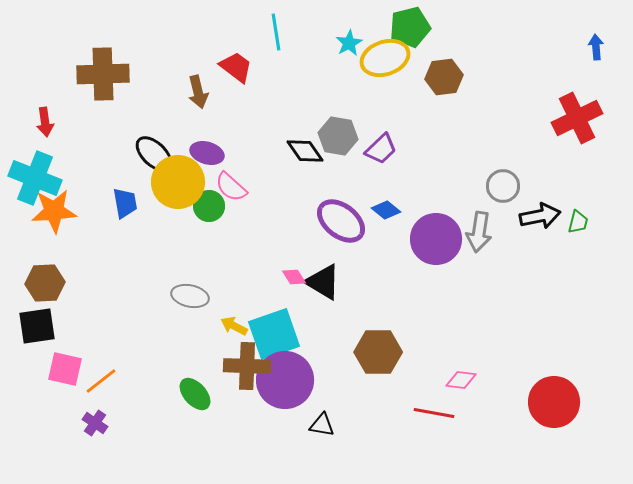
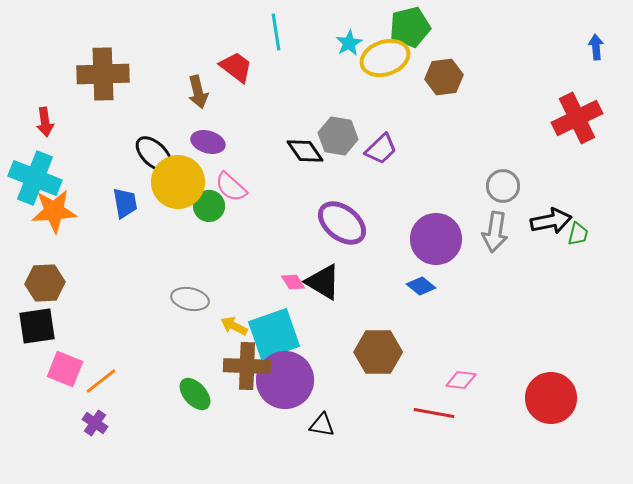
purple ellipse at (207, 153): moved 1 px right, 11 px up
blue diamond at (386, 210): moved 35 px right, 76 px down
black arrow at (540, 216): moved 11 px right, 5 px down
purple ellipse at (341, 221): moved 1 px right, 2 px down
green trapezoid at (578, 222): moved 12 px down
gray arrow at (479, 232): moved 16 px right
pink diamond at (294, 277): moved 1 px left, 5 px down
gray ellipse at (190, 296): moved 3 px down
pink square at (65, 369): rotated 9 degrees clockwise
red circle at (554, 402): moved 3 px left, 4 px up
